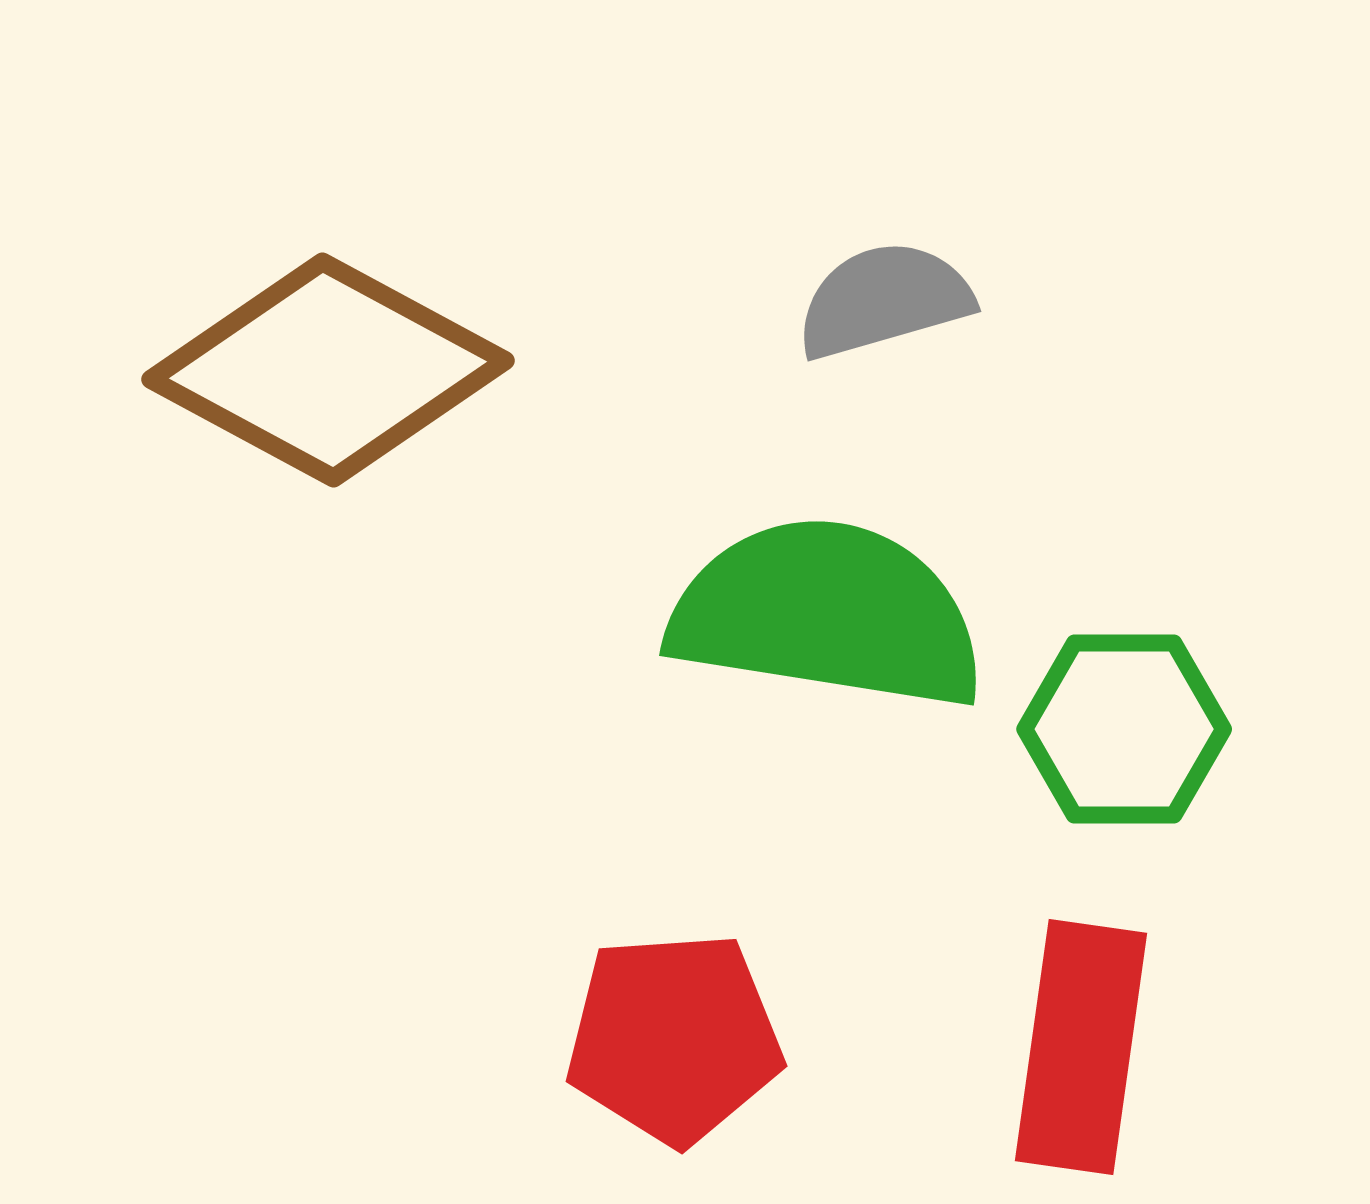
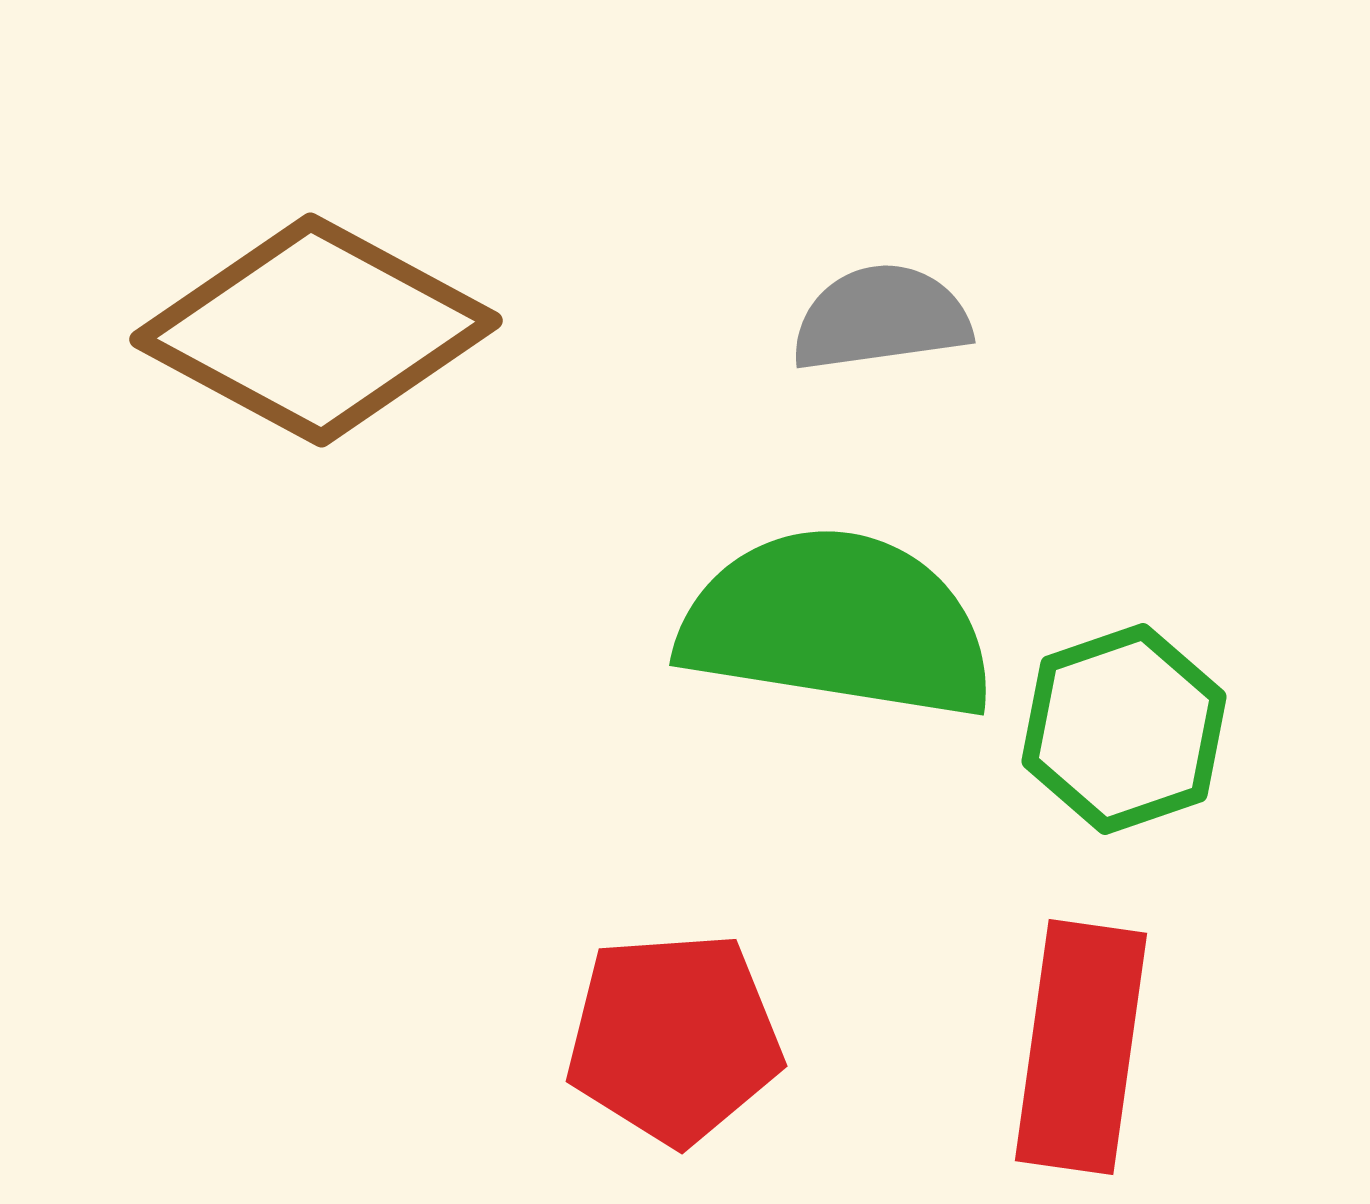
gray semicircle: moved 3 px left, 18 px down; rotated 8 degrees clockwise
brown diamond: moved 12 px left, 40 px up
green semicircle: moved 10 px right, 10 px down
green hexagon: rotated 19 degrees counterclockwise
